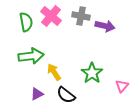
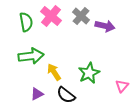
gray cross: rotated 30 degrees clockwise
green star: moved 3 px left; rotated 10 degrees clockwise
